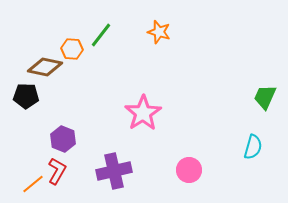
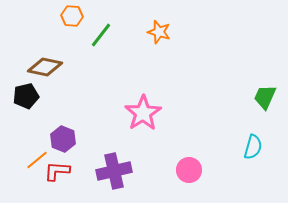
orange hexagon: moved 33 px up
black pentagon: rotated 15 degrees counterclockwise
red L-shape: rotated 116 degrees counterclockwise
orange line: moved 4 px right, 24 px up
